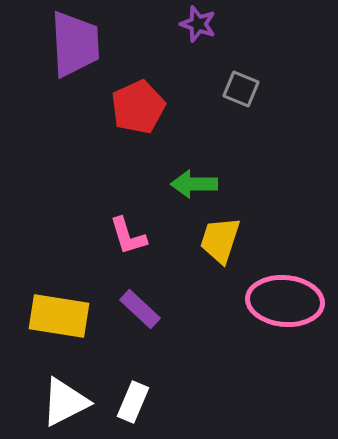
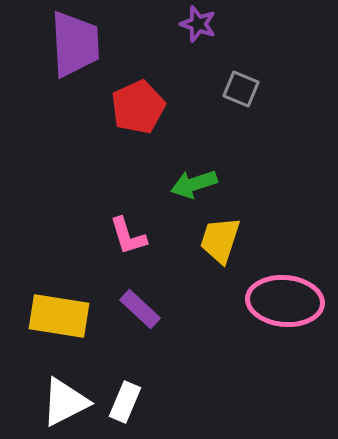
green arrow: rotated 18 degrees counterclockwise
white rectangle: moved 8 px left
